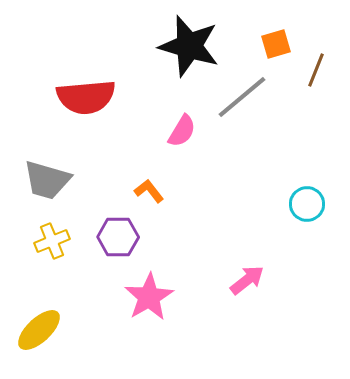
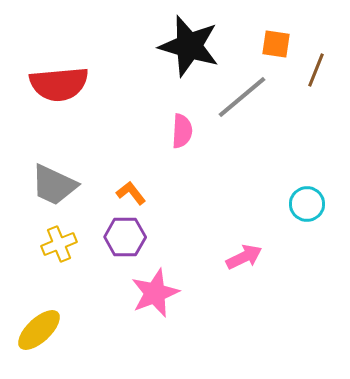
orange square: rotated 24 degrees clockwise
red semicircle: moved 27 px left, 13 px up
pink semicircle: rotated 28 degrees counterclockwise
gray trapezoid: moved 7 px right, 5 px down; rotated 9 degrees clockwise
orange L-shape: moved 18 px left, 2 px down
purple hexagon: moved 7 px right
yellow cross: moved 7 px right, 3 px down
pink arrow: moved 3 px left, 23 px up; rotated 12 degrees clockwise
pink star: moved 6 px right, 4 px up; rotated 9 degrees clockwise
